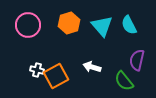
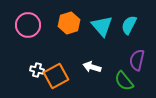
cyan semicircle: rotated 54 degrees clockwise
